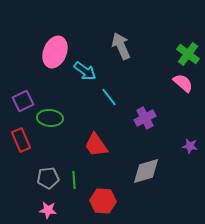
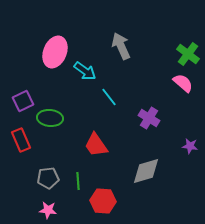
purple cross: moved 4 px right; rotated 30 degrees counterclockwise
green line: moved 4 px right, 1 px down
